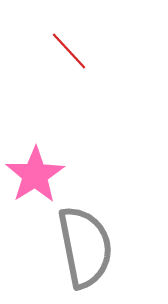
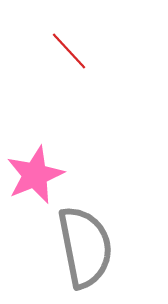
pink star: rotated 10 degrees clockwise
